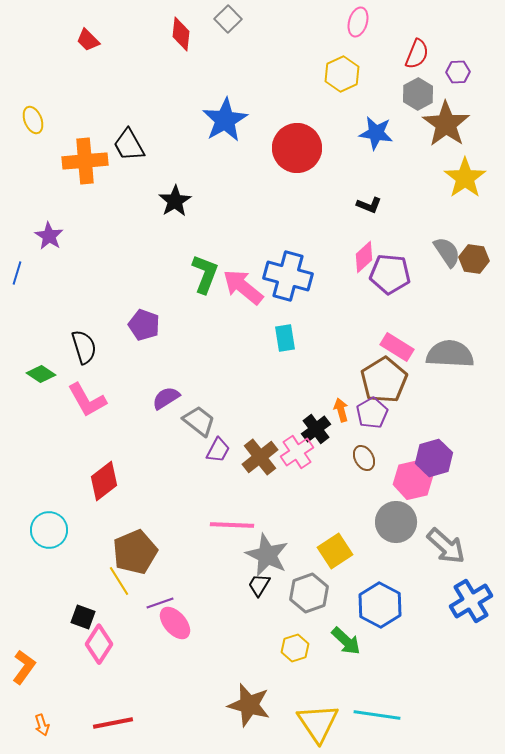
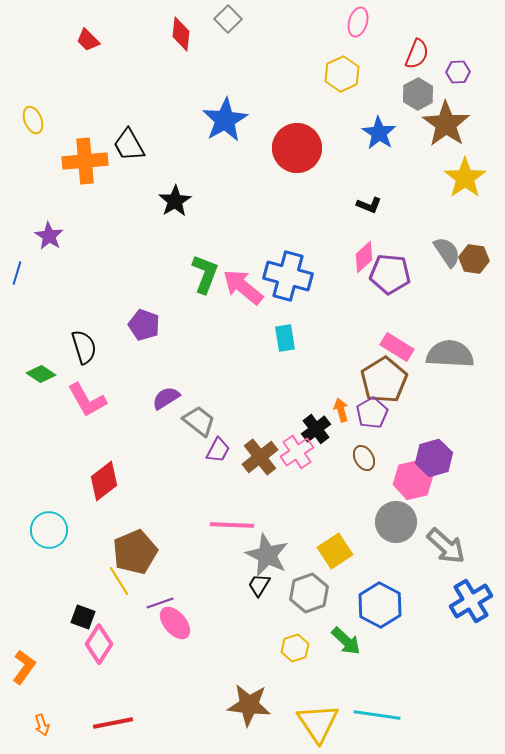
blue star at (376, 133): moved 3 px right; rotated 24 degrees clockwise
brown star at (249, 705): rotated 9 degrees counterclockwise
